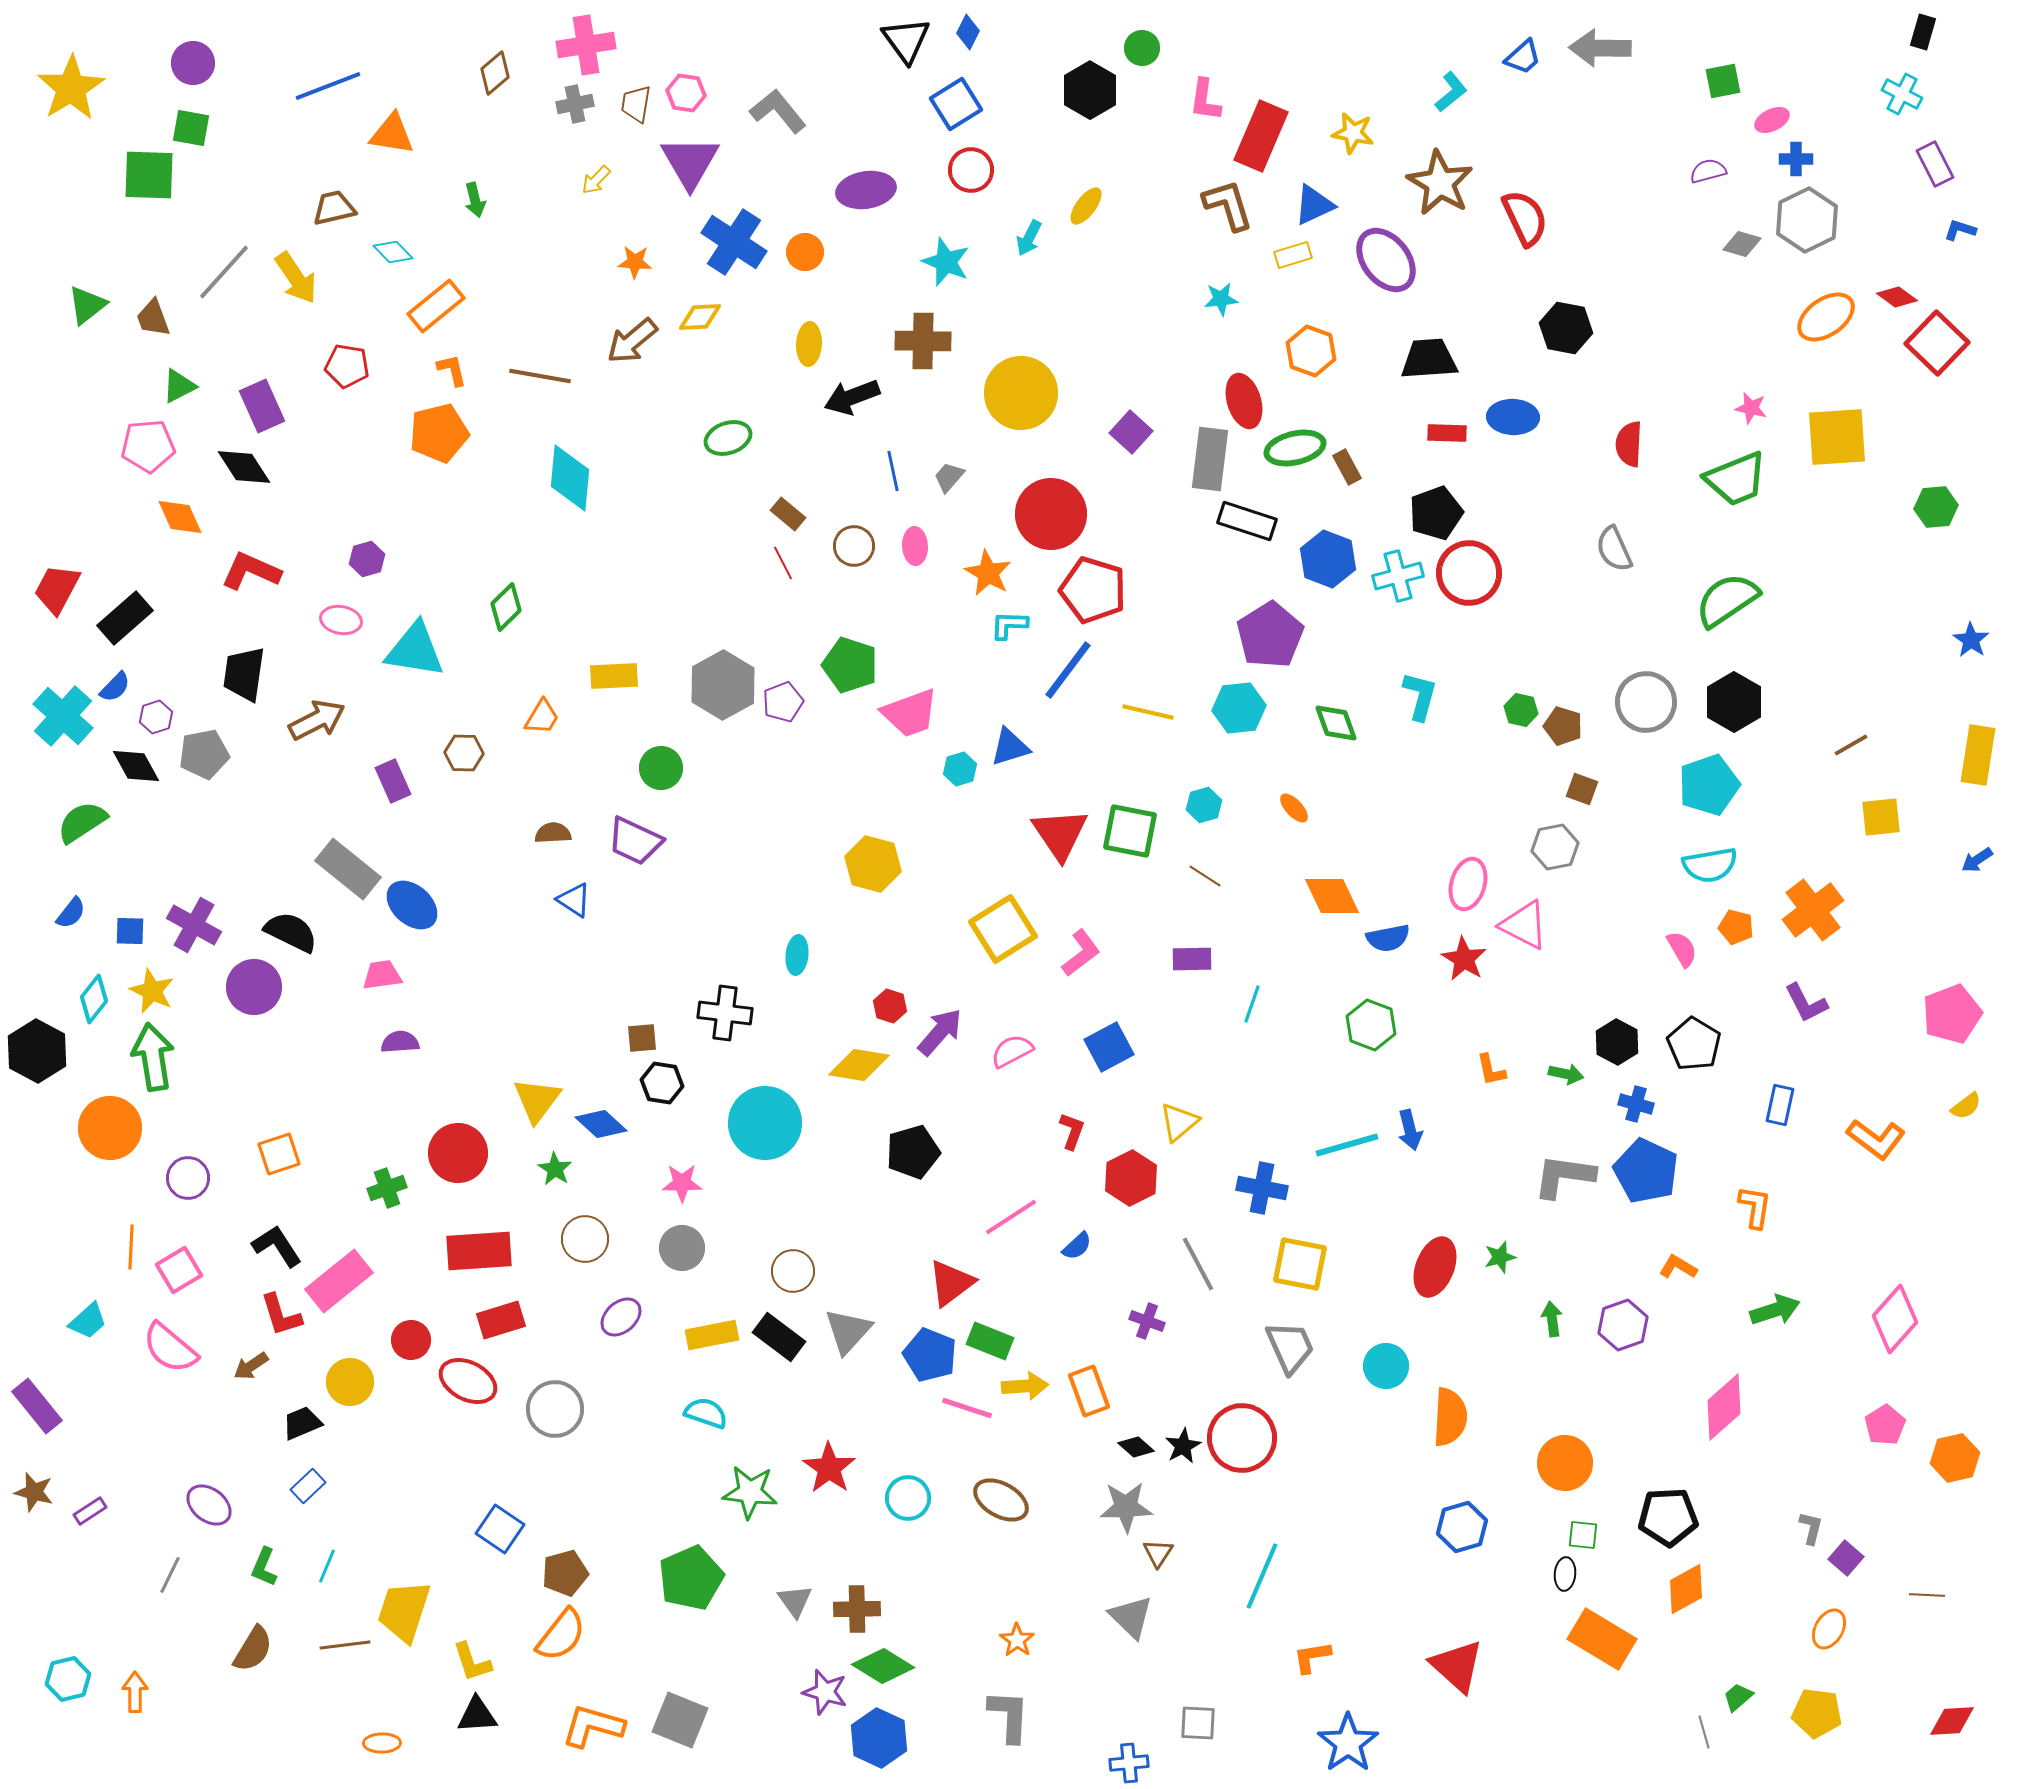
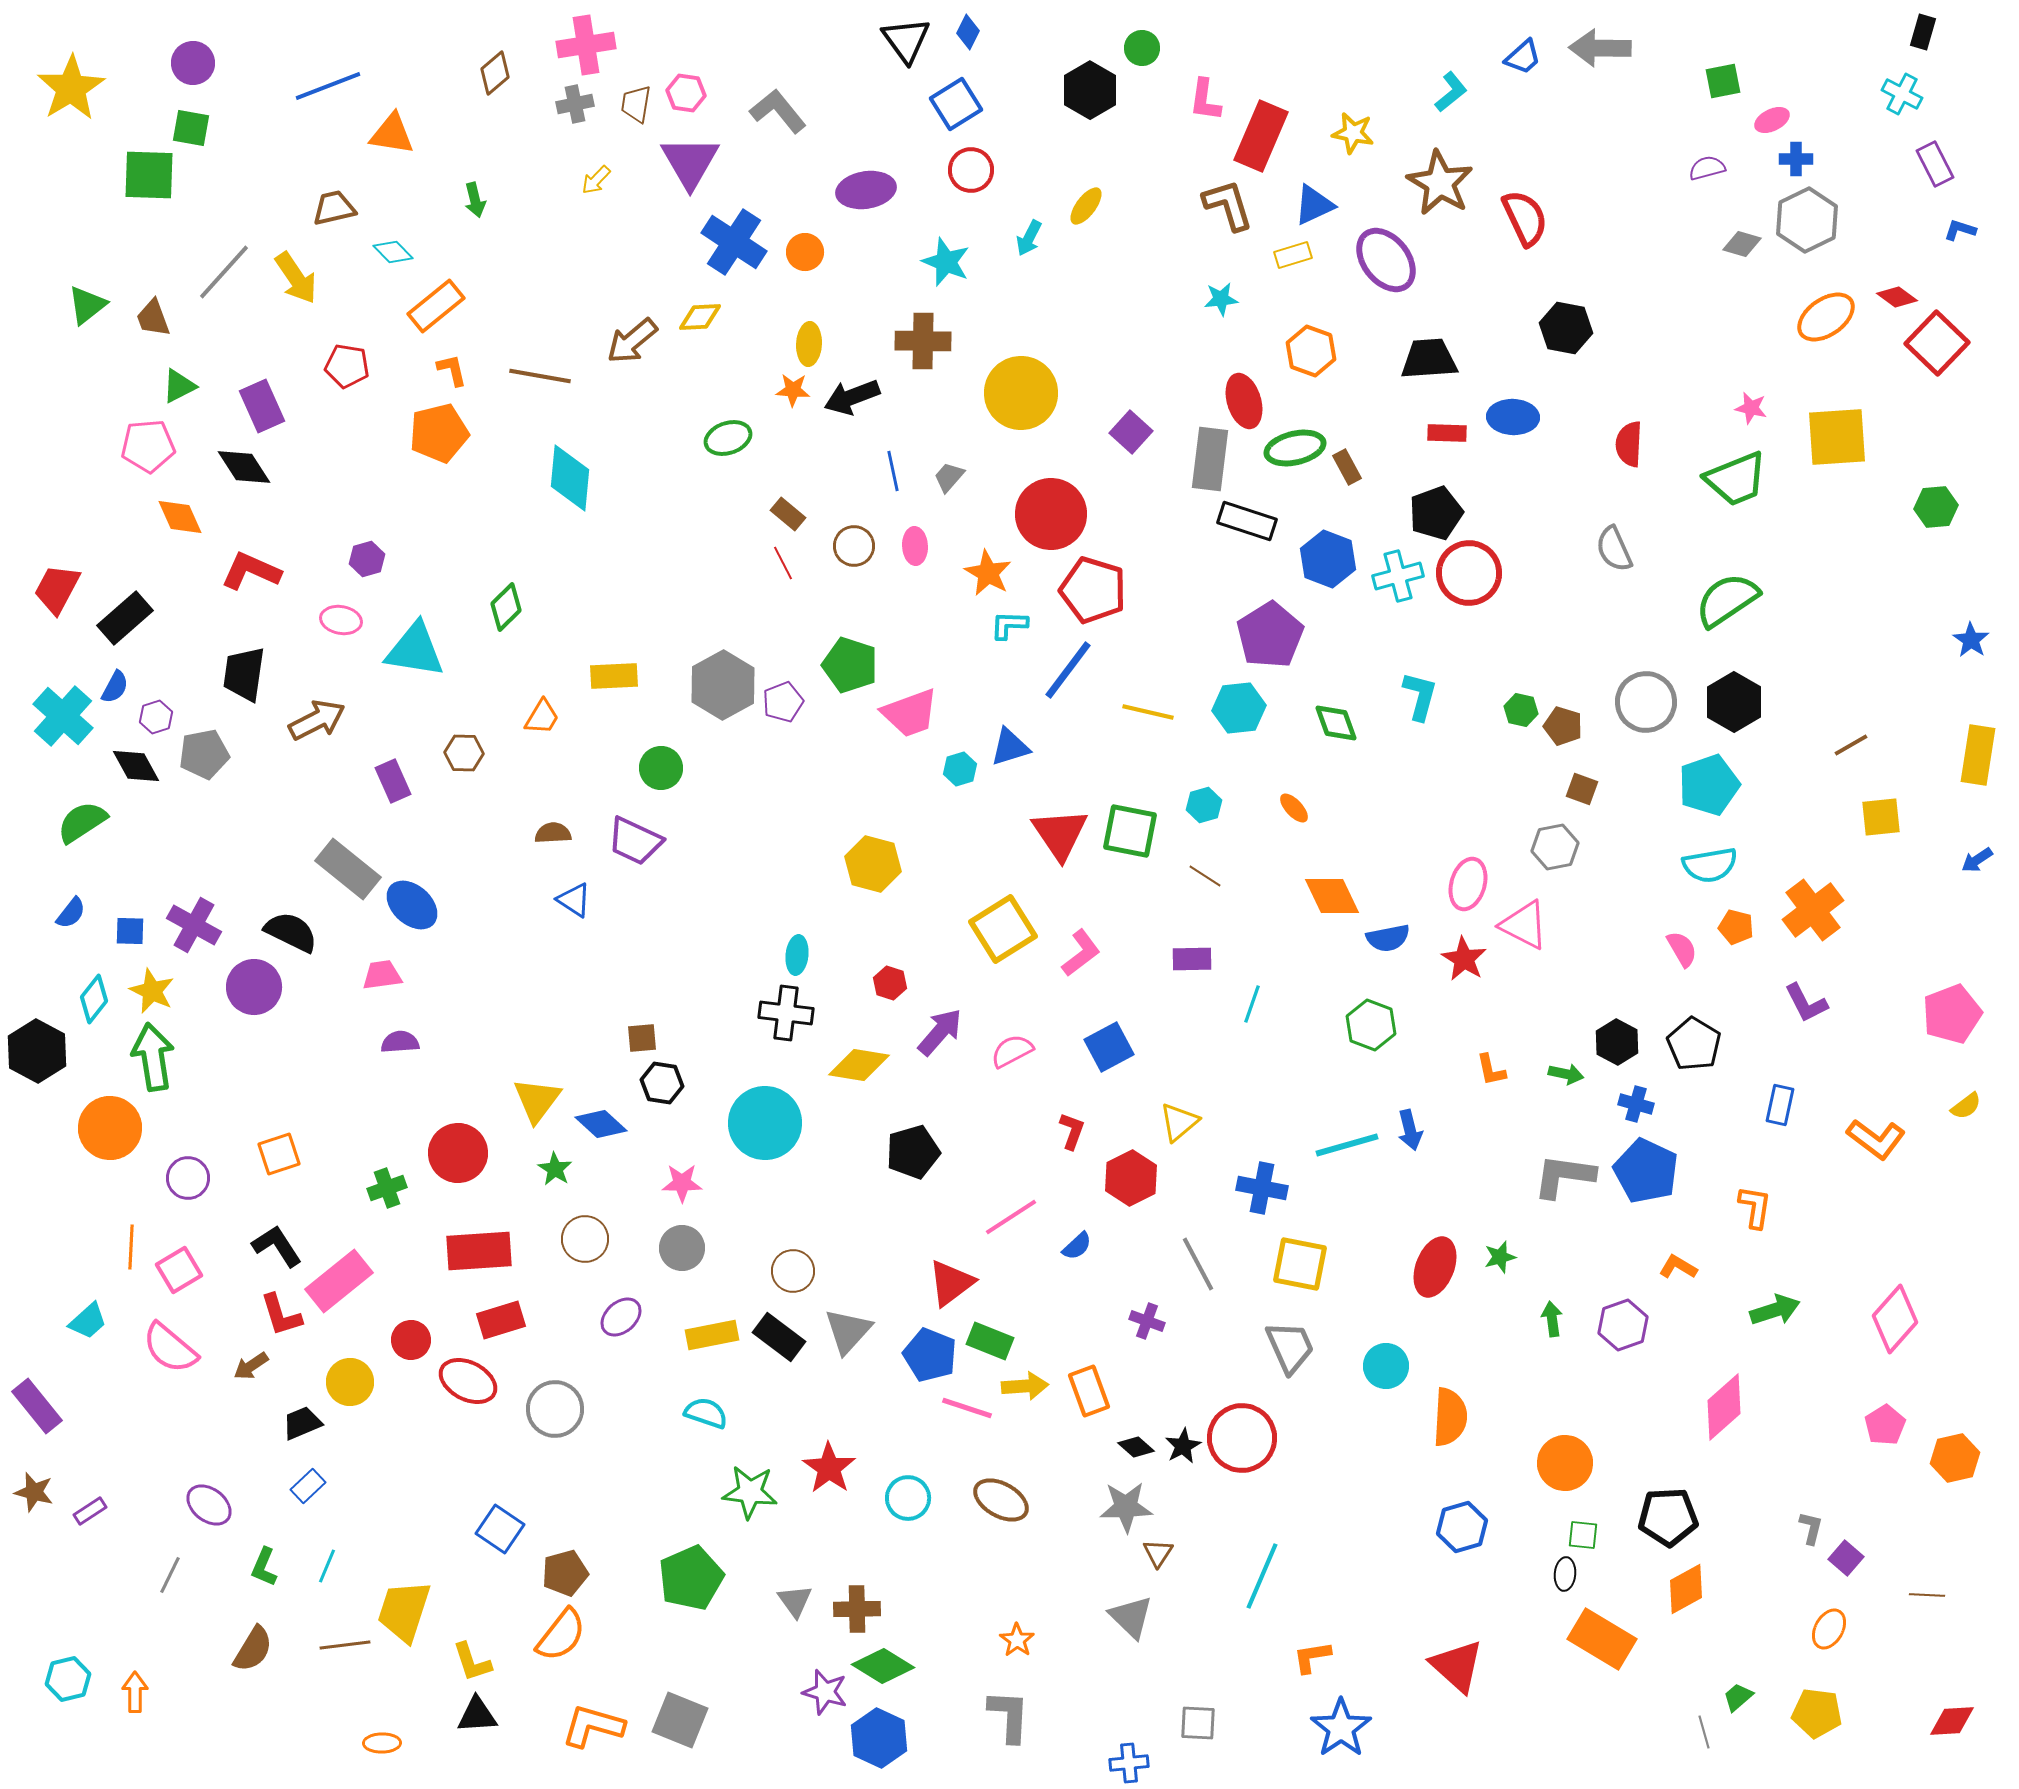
purple semicircle at (1708, 171): moved 1 px left, 3 px up
orange star at (635, 262): moved 158 px right, 128 px down
blue semicircle at (115, 687): rotated 16 degrees counterclockwise
red hexagon at (890, 1006): moved 23 px up
black cross at (725, 1013): moved 61 px right
blue star at (1348, 1743): moved 7 px left, 15 px up
